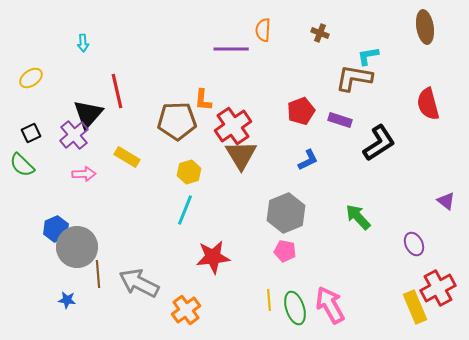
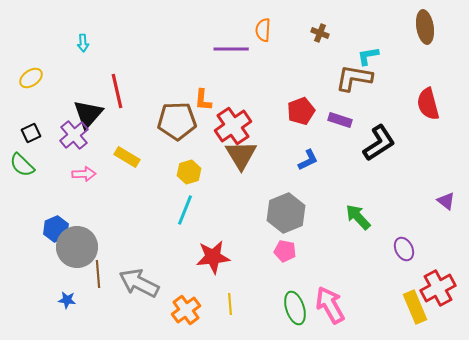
purple ellipse at (414, 244): moved 10 px left, 5 px down
yellow line at (269, 300): moved 39 px left, 4 px down
